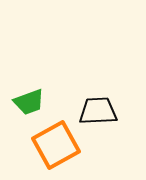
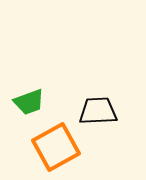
orange square: moved 2 px down
